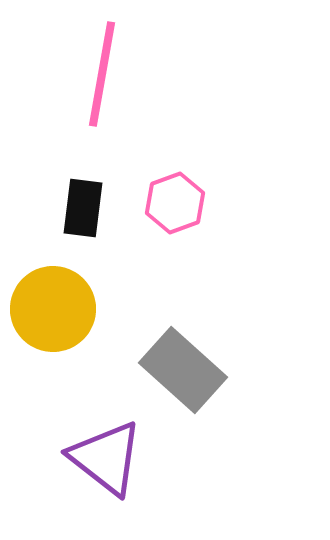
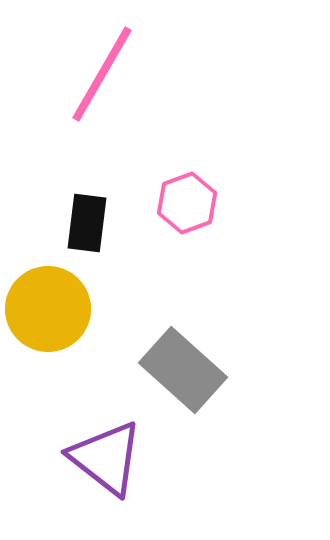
pink line: rotated 20 degrees clockwise
pink hexagon: moved 12 px right
black rectangle: moved 4 px right, 15 px down
yellow circle: moved 5 px left
